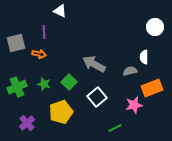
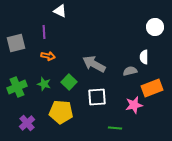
orange arrow: moved 9 px right, 2 px down
white square: rotated 36 degrees clockwise
yellow pentagon: rotated 25 degrees clockwise
green line: rotated 32 degrees clockwise
